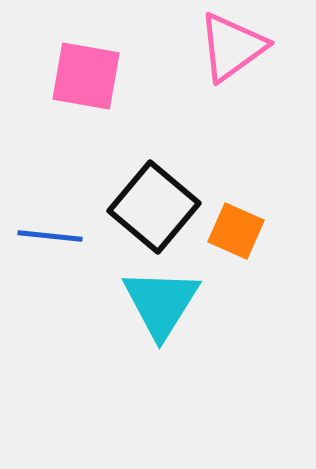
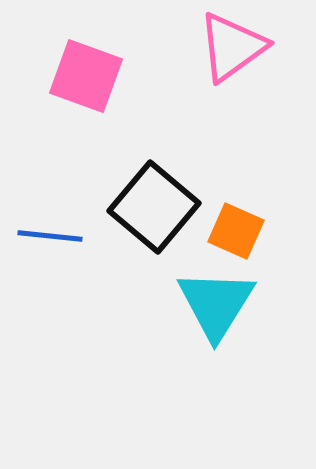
pink square: rotated 10 degrees clockwise
cyan triangle: moved 55 px right, 1 px down
